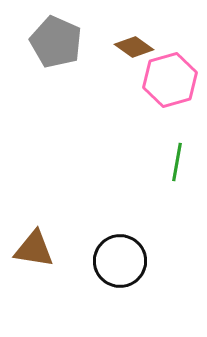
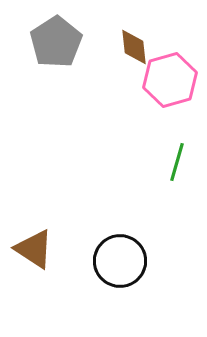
gray pentagon: rotated 15 degrees clockwise
brown diamond: rotated 48 degrees clockwise
green line: rotated 6 degrees clockwise
brown triangle: rotated 24 degrees clockwise
